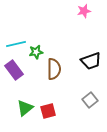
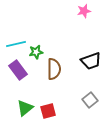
purple rectangle: moved 4 px right
